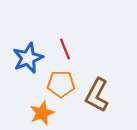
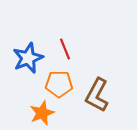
orange pentagon: moved 2 px left
